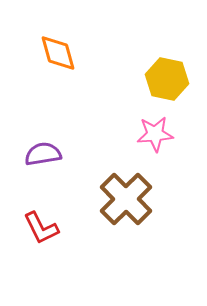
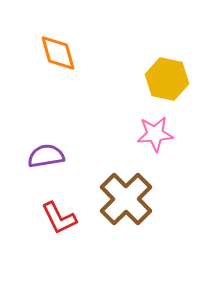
purple semicircle: moved 3 px right, 2 px down
red L-shape: moved 18 px right, 10 px up
